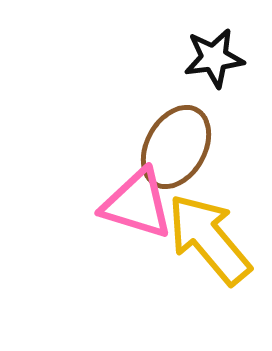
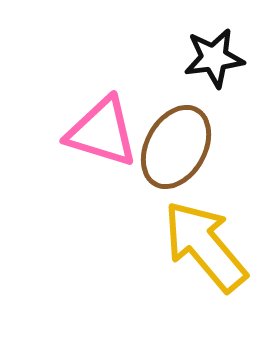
pink triangle: moved 35 px left, 72 px up
yellow arrow: moved 4 px left, 7 px down
